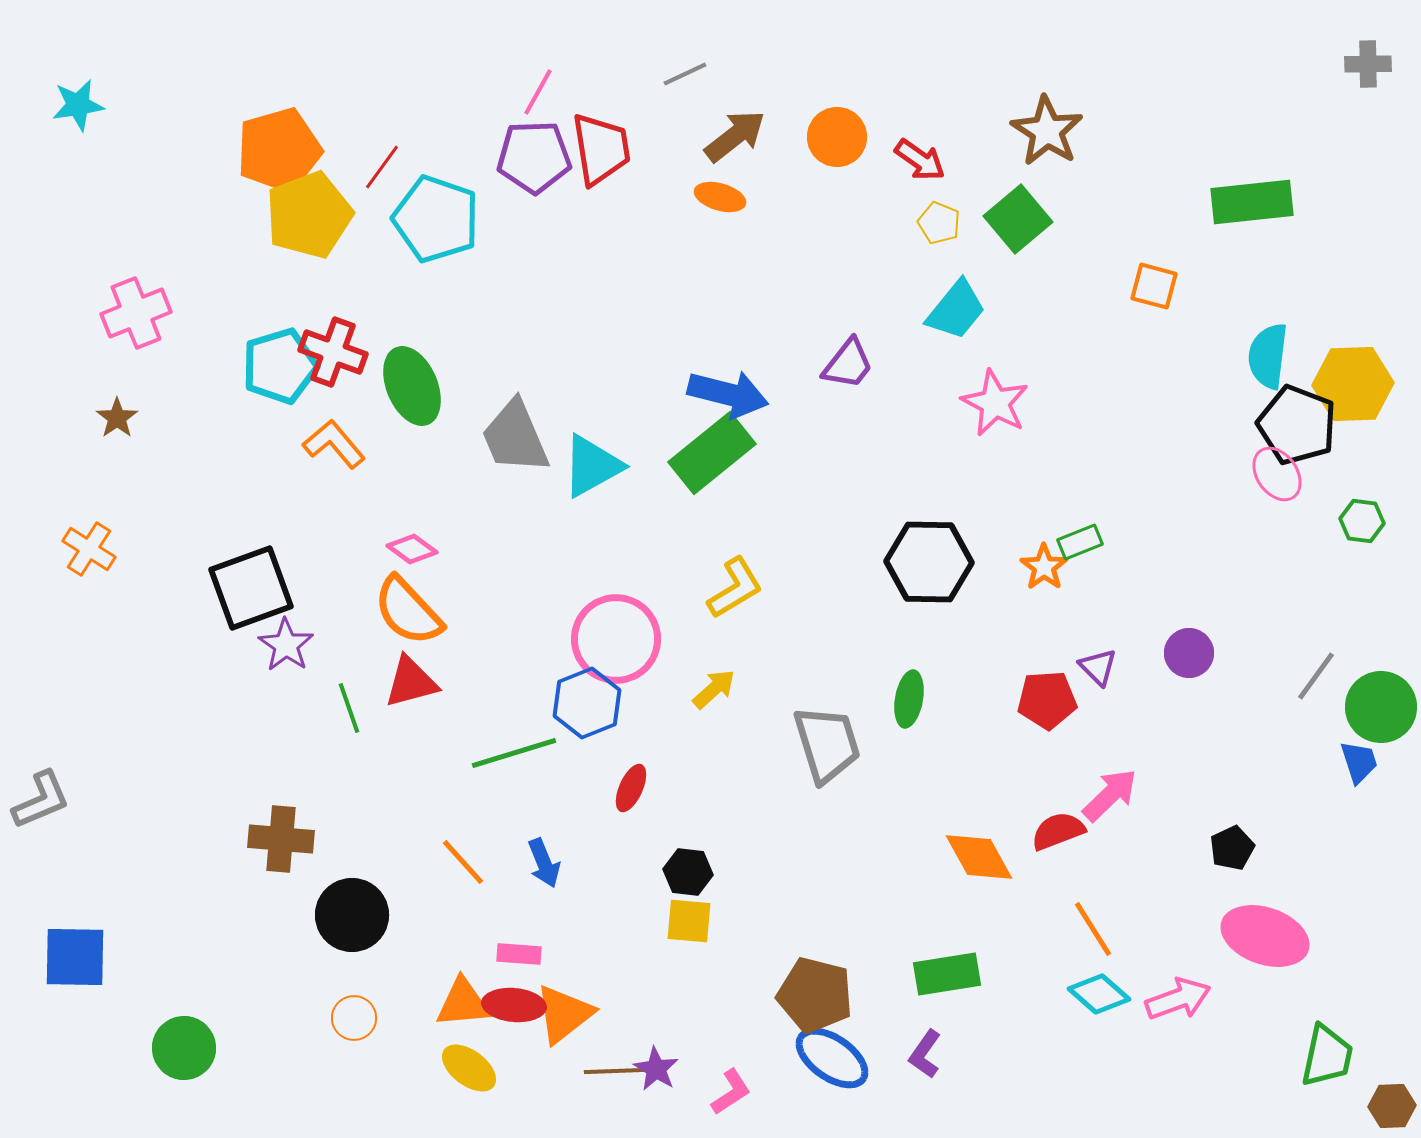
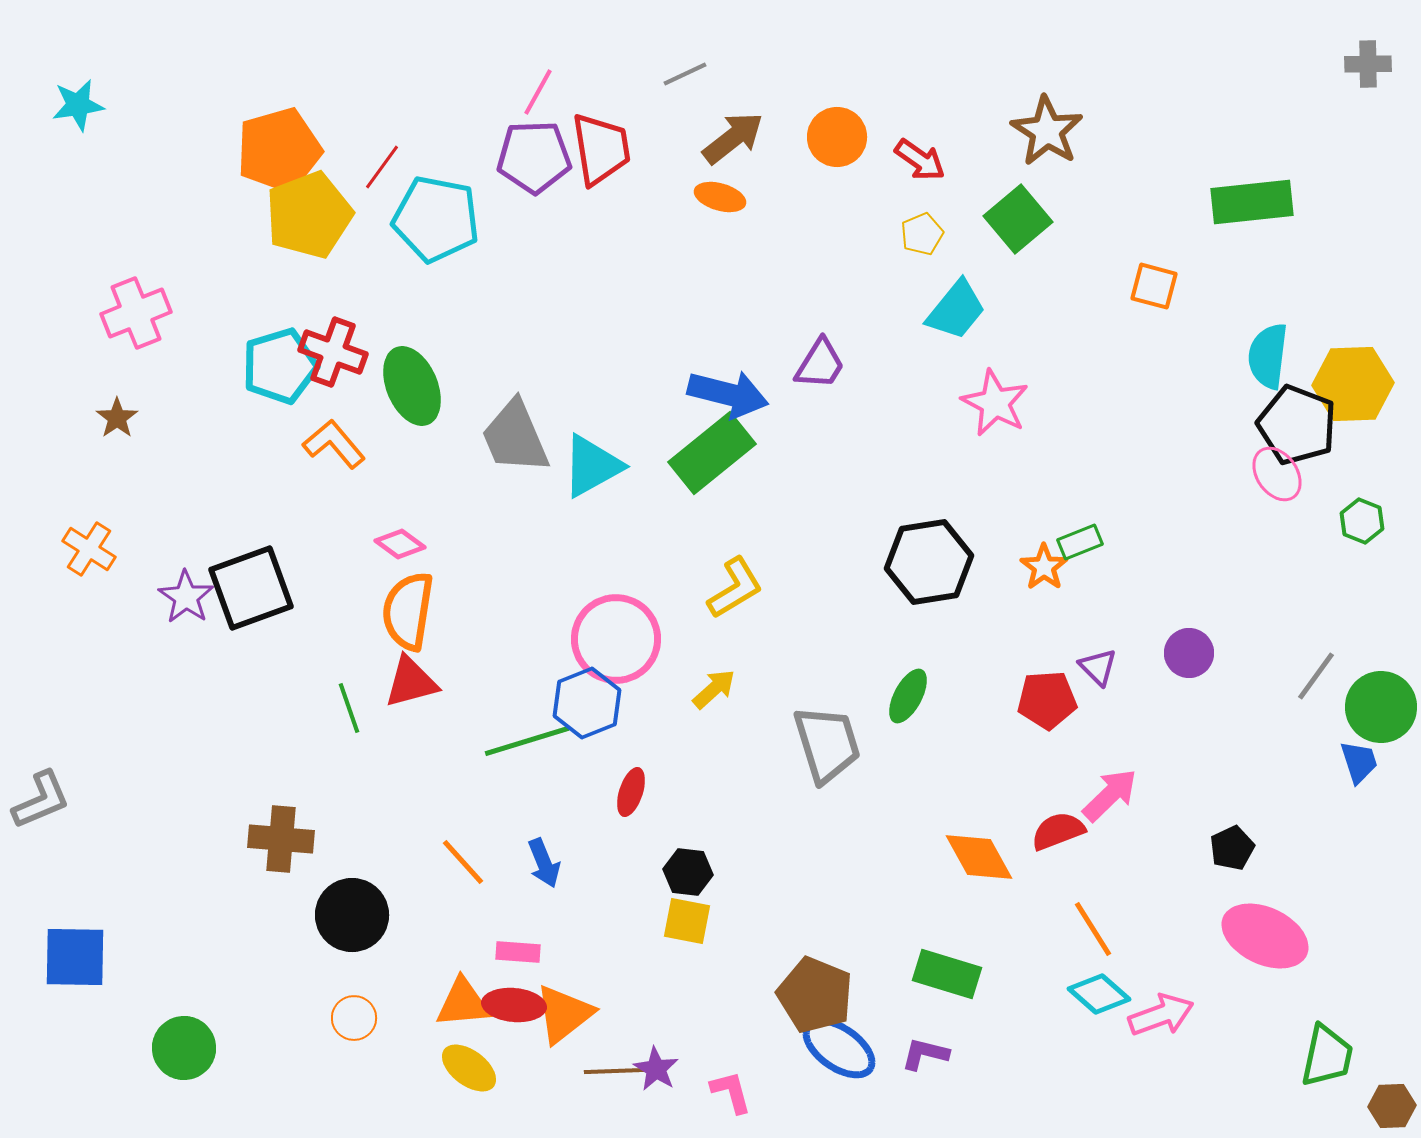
brown arrow at (735, 136): moved 2 px left, 2 px down
cyan pentagon at (436, 219): rotated 8 degrees counterclockwise
yellow pentagon at (939, 223): moved 17 px left, 11 px down; rotated 27 degrees clockwise
purple trapezoid at (848, 364): moved 28 px left; rotated 6 degrees counterclockwise
green hexagon at (1362, 521): rotated 15 degrees clockwise
pink diamond at (412, 549): moved 12 px left, 5 px up
black hexagon at (929, 562): rotated 10 degrees counterclockwise
orange semicircle at (408, 611): rotated 52 degrees clockwise
purple star at (286, 645): moved 100 px left, 48 px up
green ellipse at (909, 699): moved 1 px left, 3 px up; rotated 18 degrees clockwise
green line at (514, 753): moved 13 px right, 12 px up
red ellipse at (631, 788): moved 4 px down; rotated 6 degrees counterclockwise
yellow square at (689, 921): moved 2 px left; rotated 6 degrees clockwise
pink ellipse at (1265, 936): rotated 6 degrees clockwise
pink rectangle at (519, 954): moved 1 px left, 2 px up
green rectangle at (947, 974): rotated 26 degrees clockwise
brown pentagon at (815, 995): rotated 8 degrees clockwise
pink arrow at (1178, 999): moved 17 px left, 16 px down
purple L-shape at (925, 1054): rotated 69 degrees clockwise
blue ellipse at (832, 1058): moved 7 px right, 10 px up
pink L-shape at (731, 1092): rotated 72 degrees counterclockwise
